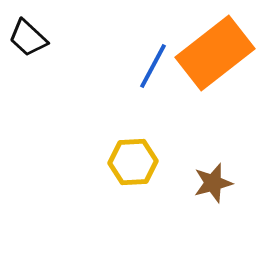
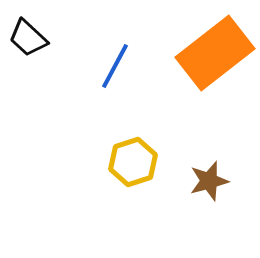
blue line: moved 38 px left
yellow hexagon: rotated 15 degrees counterclockwise
brown star: moved 4 px left, 2 px up
